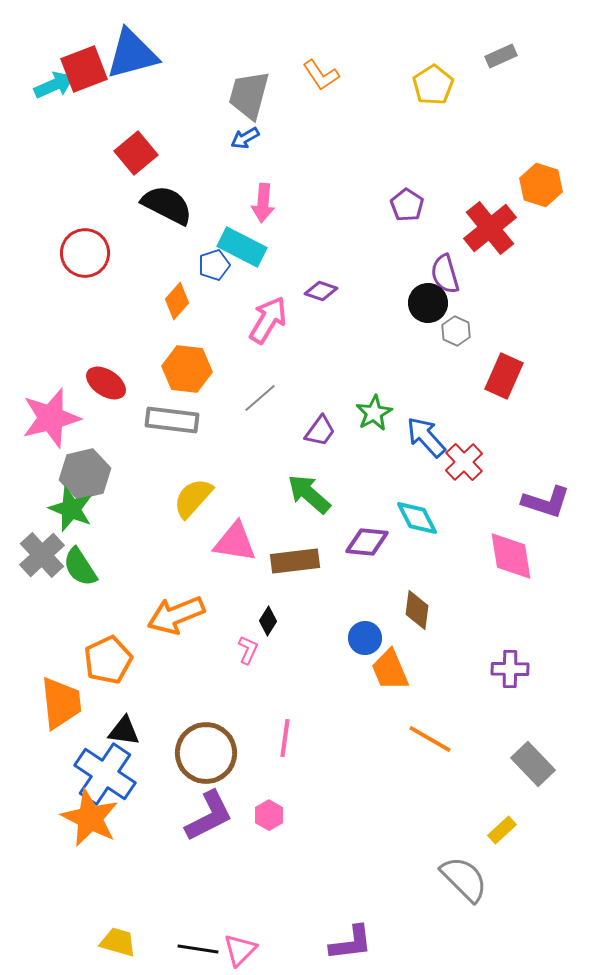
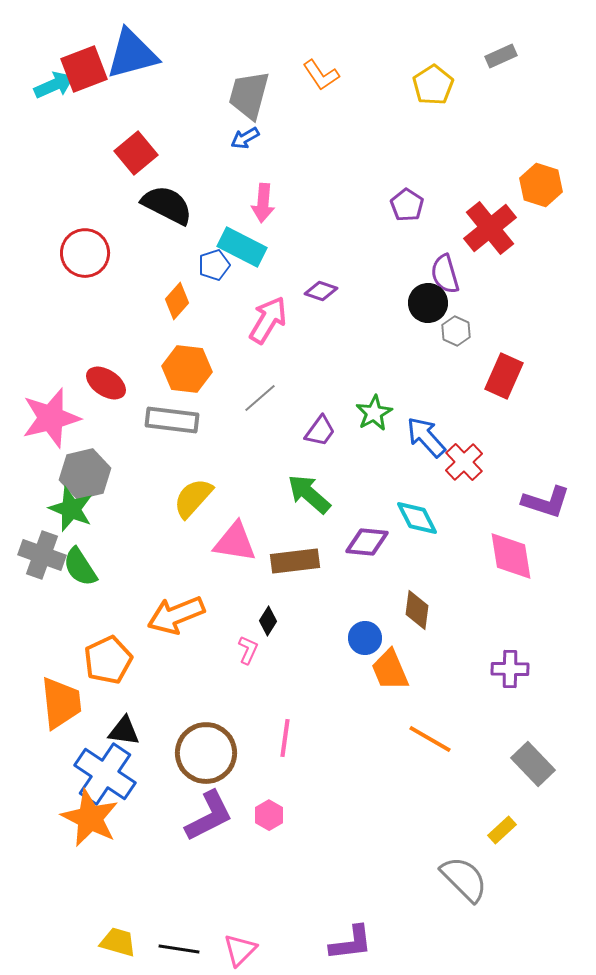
gray cross at (42, 555): rotated 27 degrees counterclockwise
black line at (198, 949): moved 19 px left
